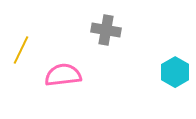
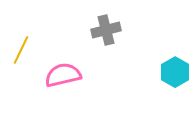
gray cross: rotated 24 degrees counterclockwise
pink semicircle: rotated 6 degrees counterclockwise
